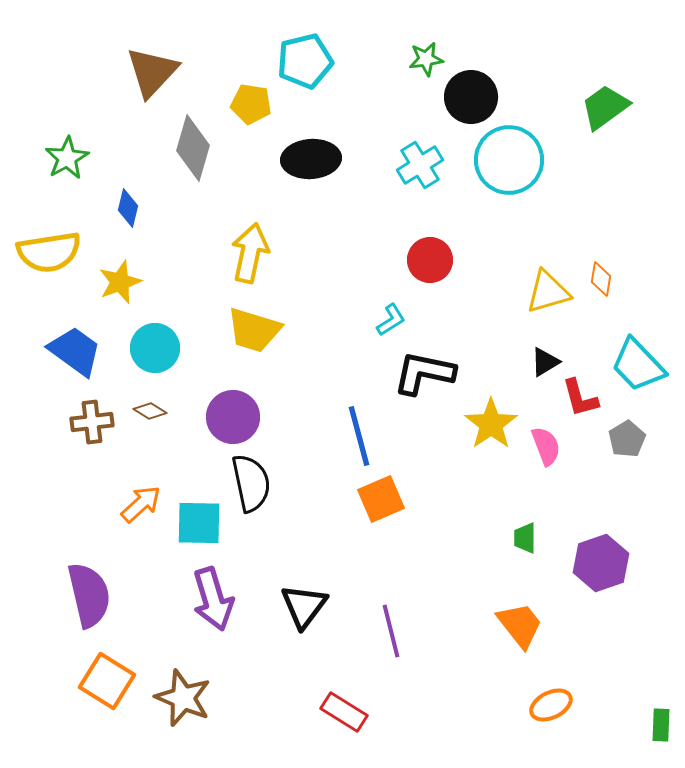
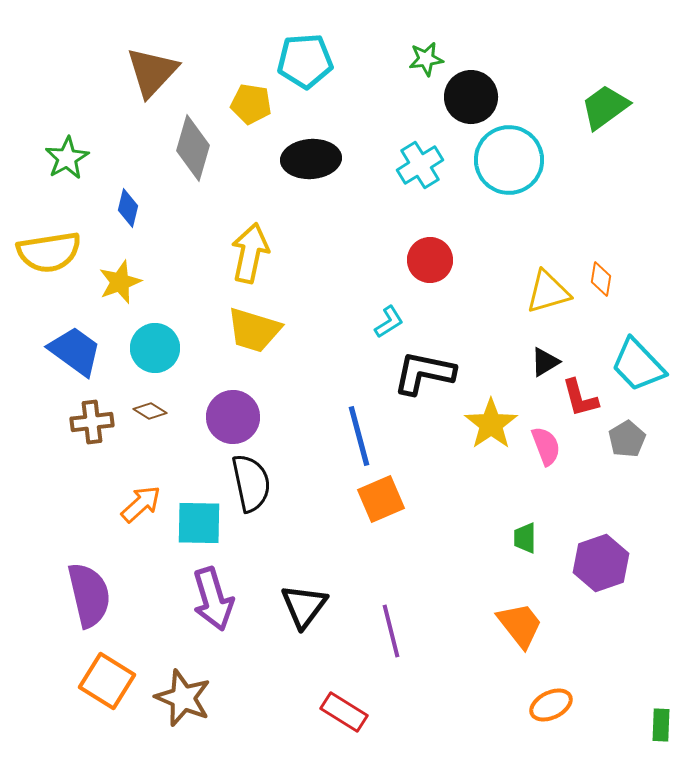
cyan pentagon at (305, 61): rotated 10 degrees clockwise
cyan L-shape at (391, 320): moved 2 px left, 2 px down
